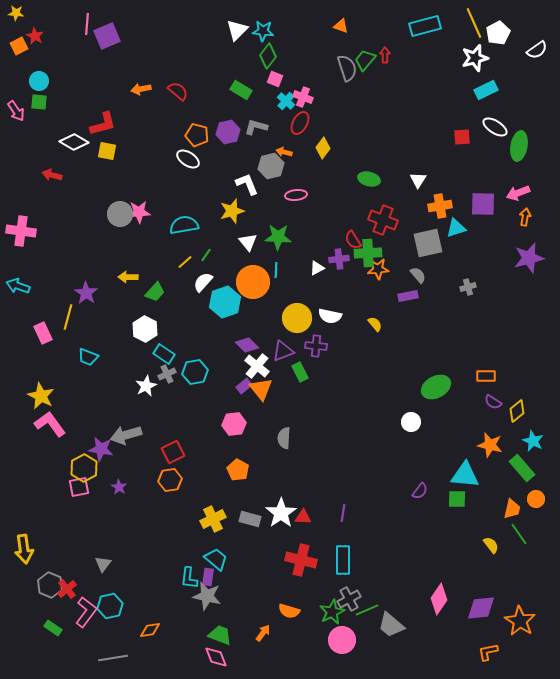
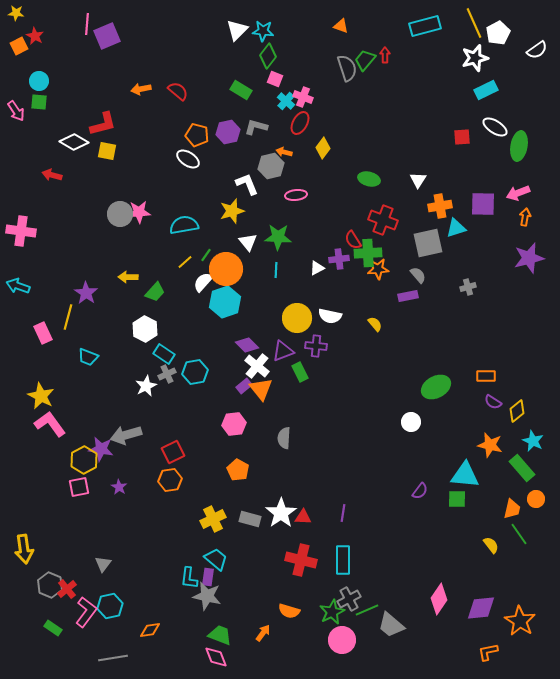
orange circle at (253, 282): moved 27 px left, 13 px up
yellow hexagon at (84, 468): moved 8 px up
